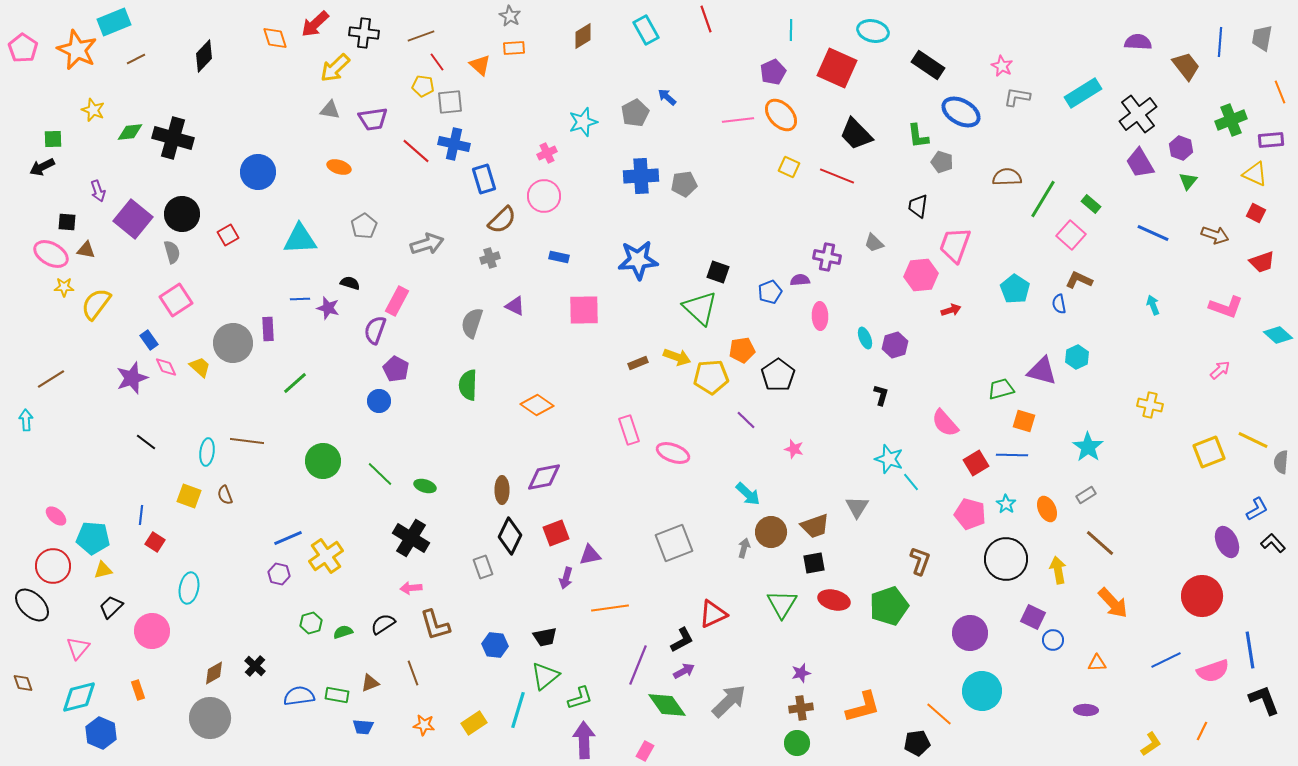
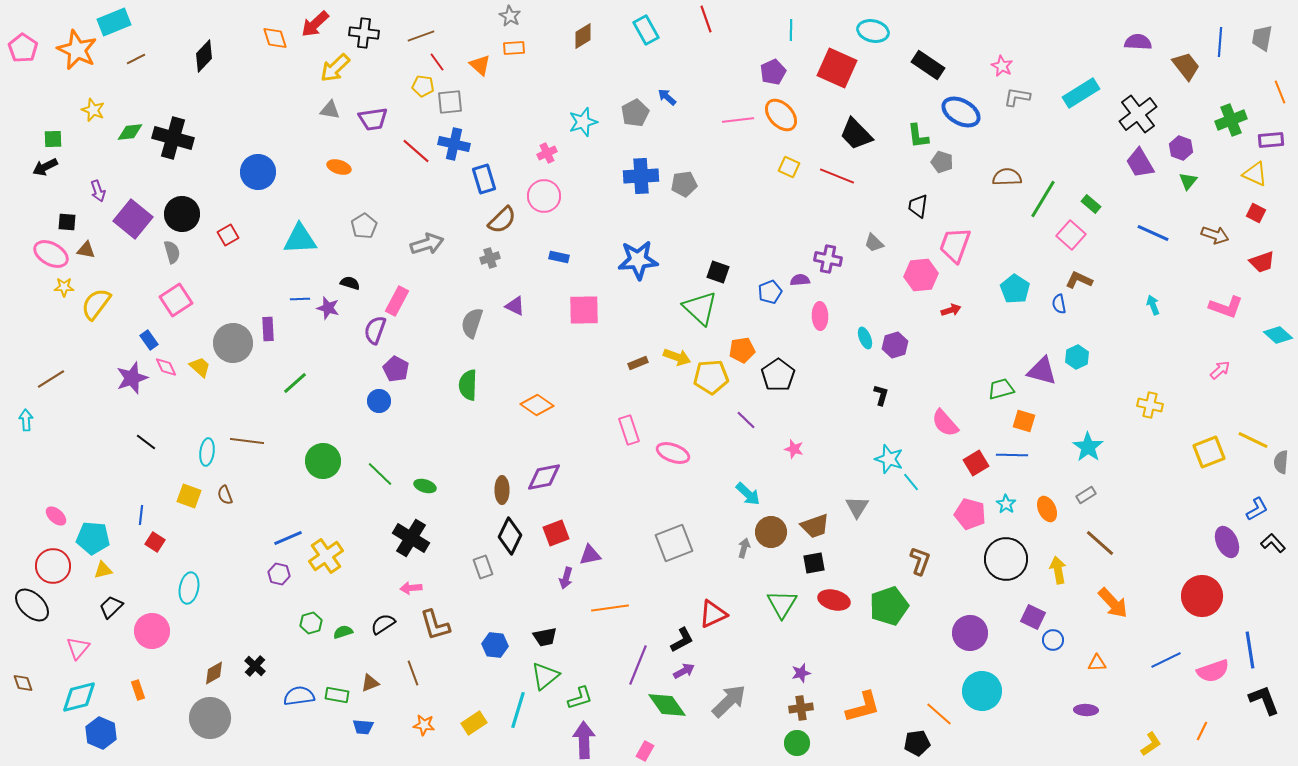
cyan rectangle at (1083, 93): moved 2 px left
black arrow at (42, 167): moved 3 px right
purple cross at (827, 257): moved 1 px right, 2 px down
